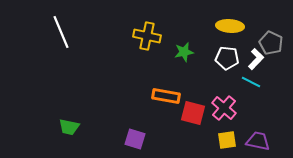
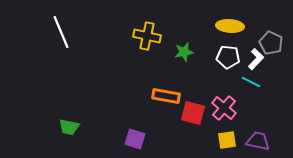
white pentagon: moved 1 px right, 1 px up
